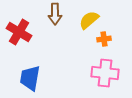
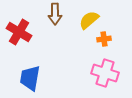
pink cross: rotated 12 degrees clockwise
